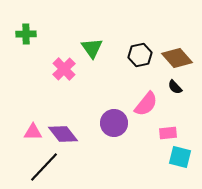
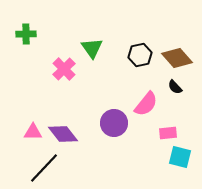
black line: moved 1 px down
